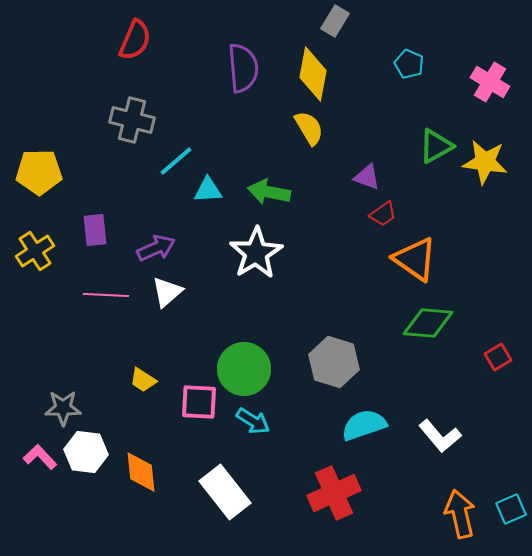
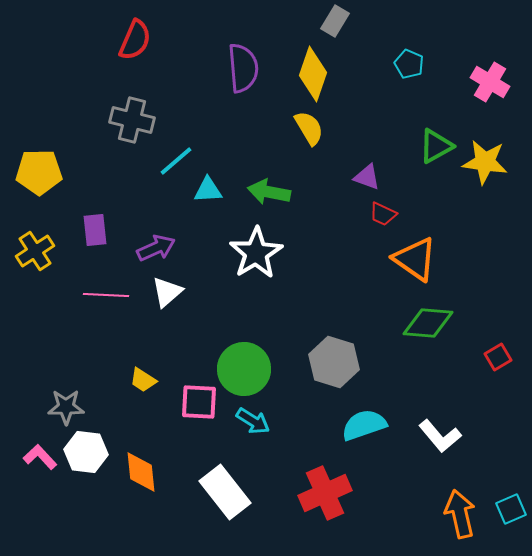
yellow diamond: rotated 8 degrees clockwise
red trapezoid: rotated 60 degrees clockwise
gray star: moved 3 px right, 1 px up
red cross: moved 9 px left
